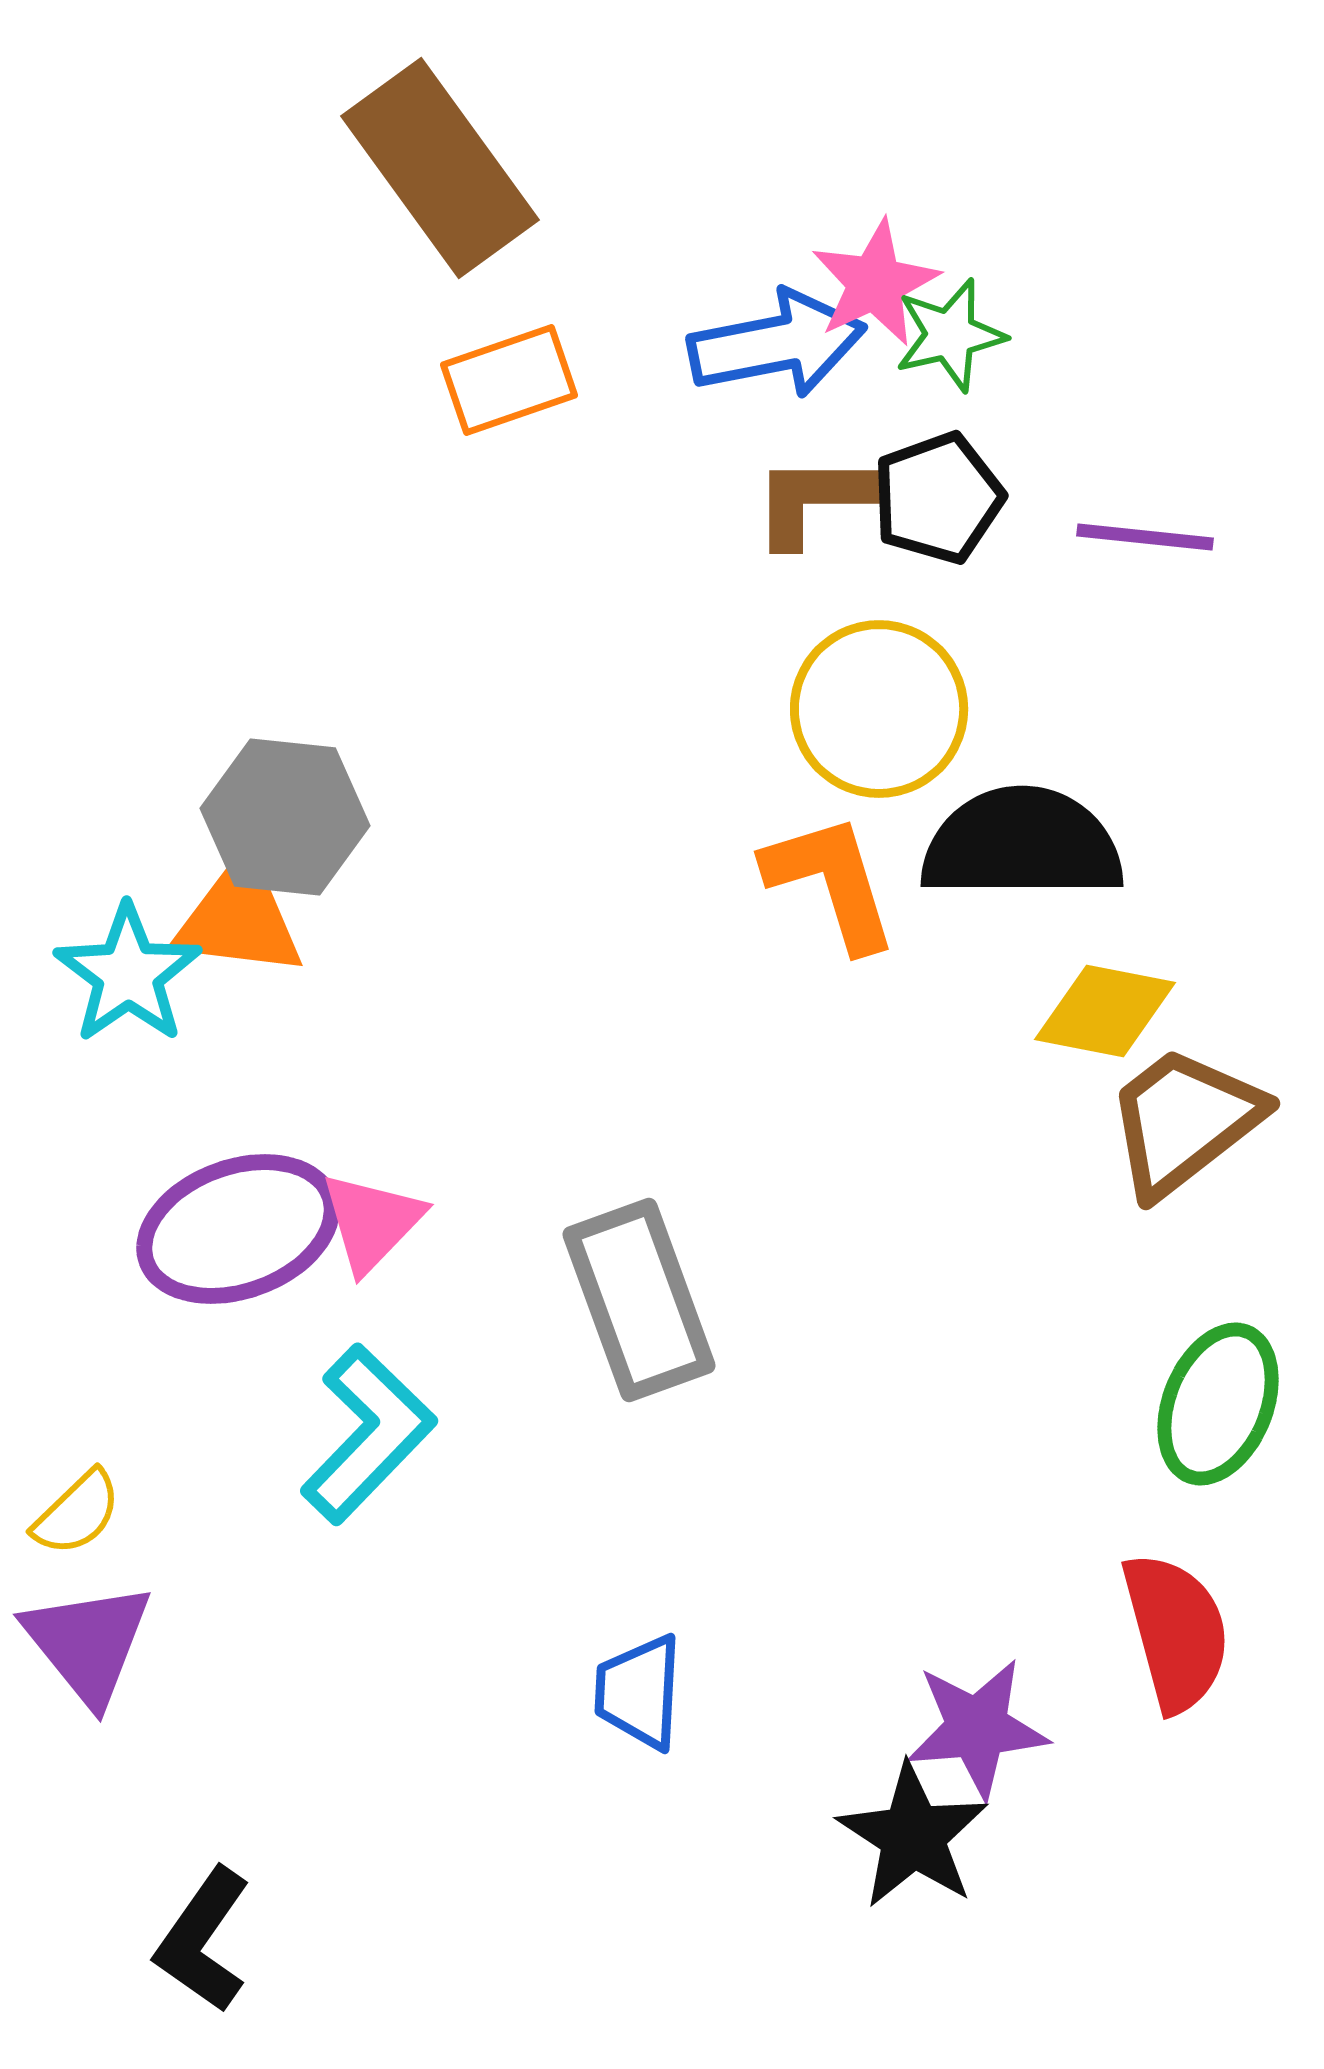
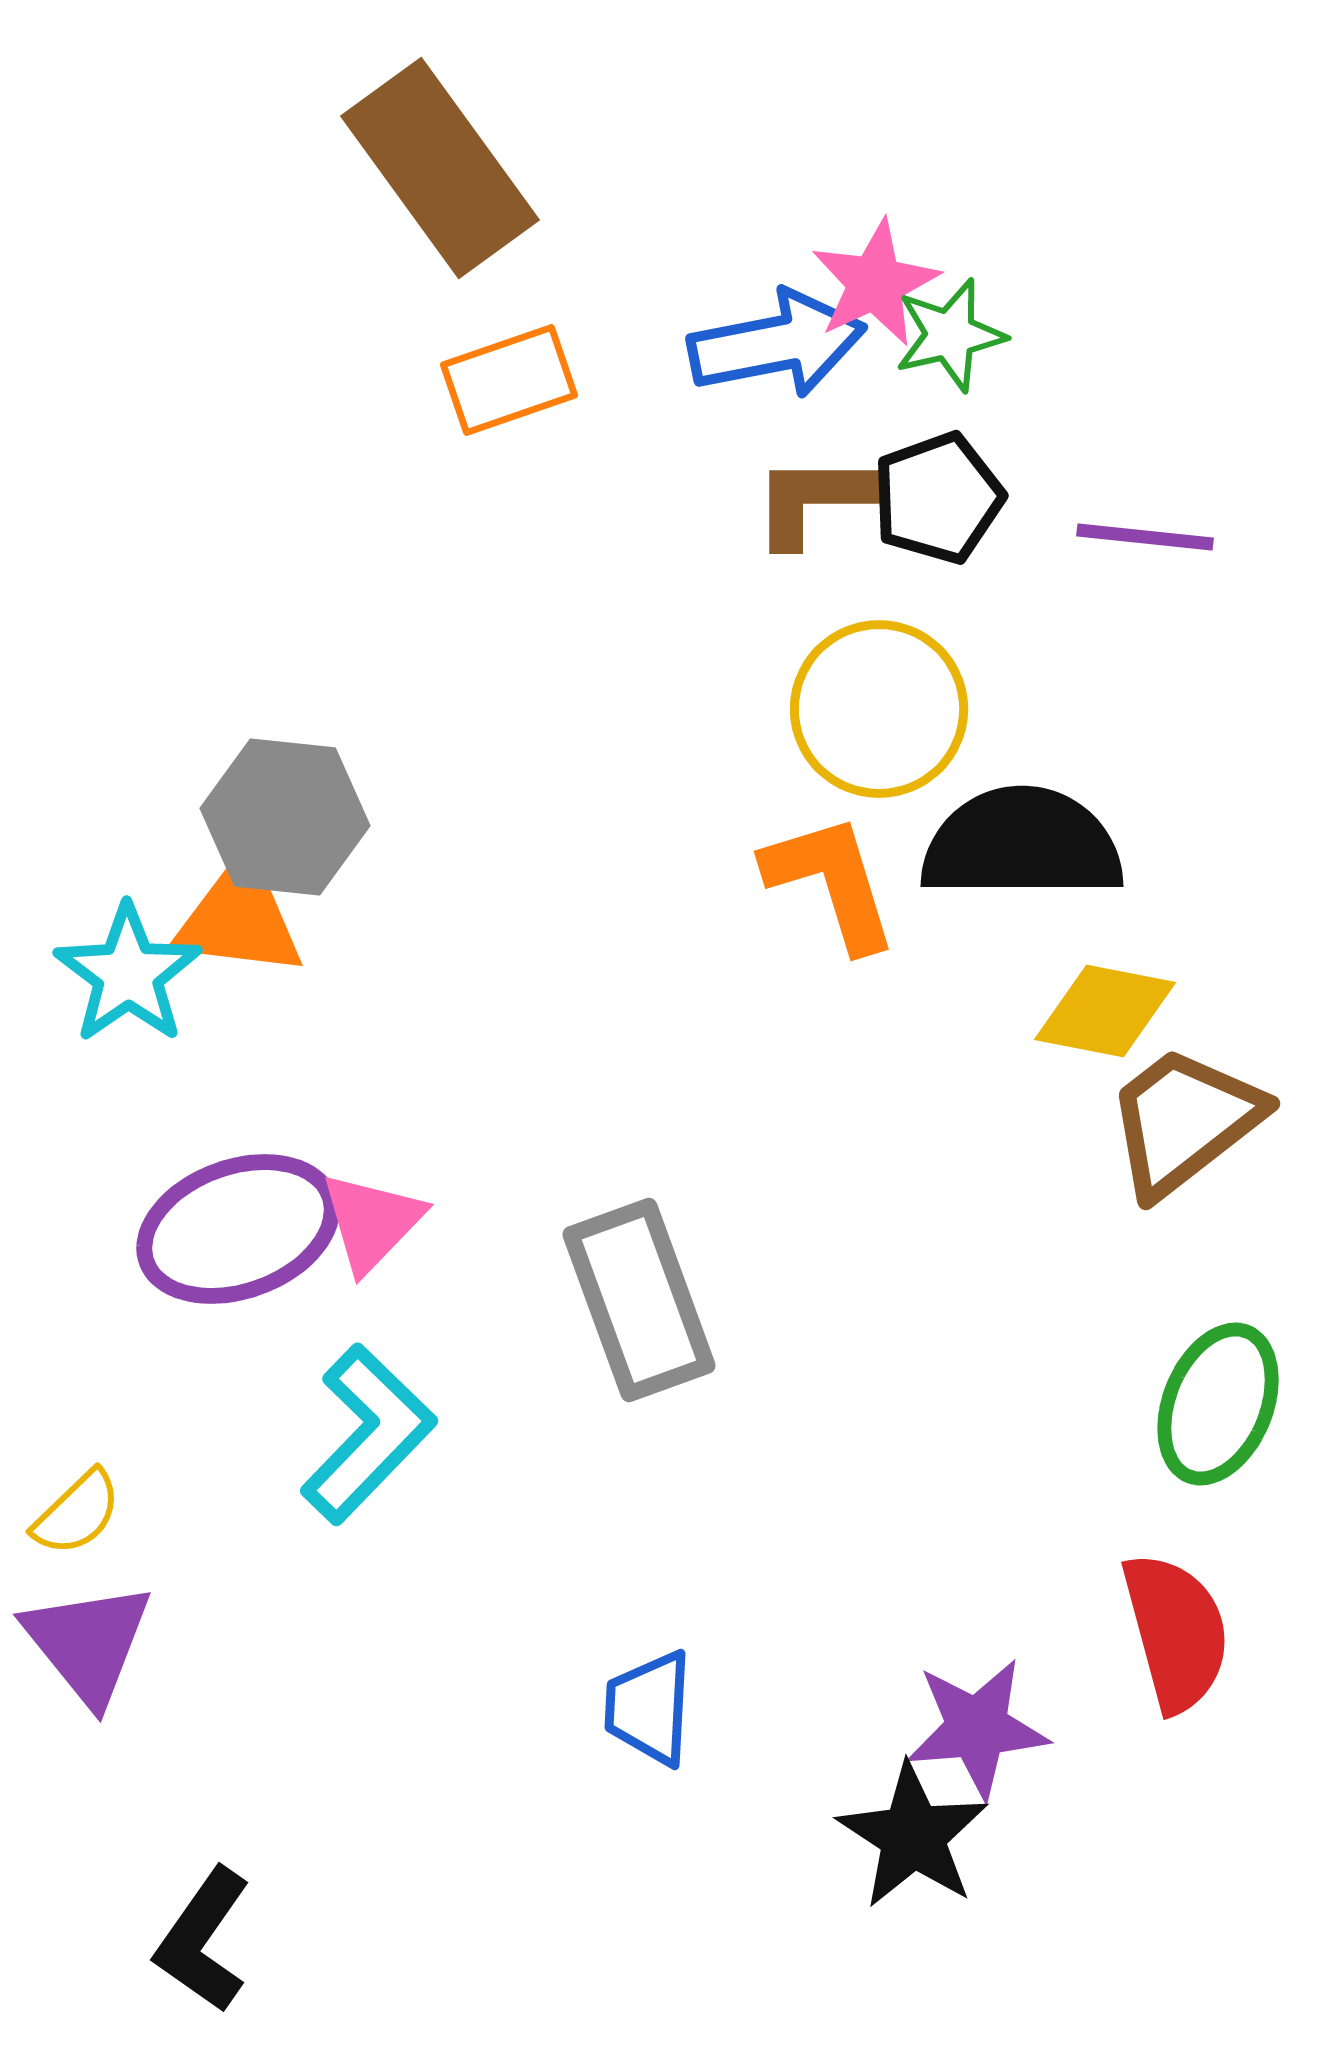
blue trapezoid: moved 10 px right, 16 px down
